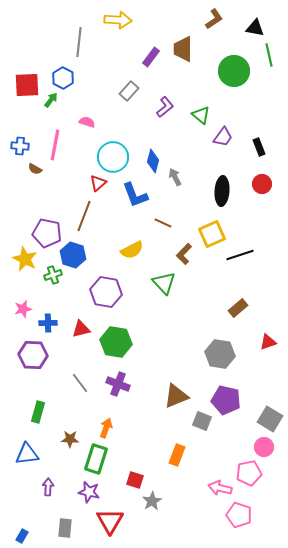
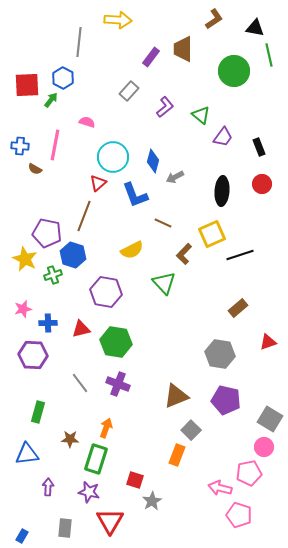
gray arrow at (175, 177): rotated 90 degrees counterclockwise
gray square at (202, 421): moved 11 px left, 9 px down; rotated 24 degrees clockwise
